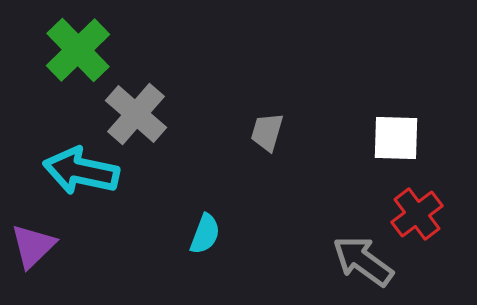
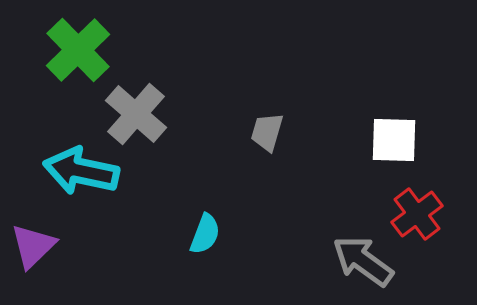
white square: moved 2 px left, 2 px down
